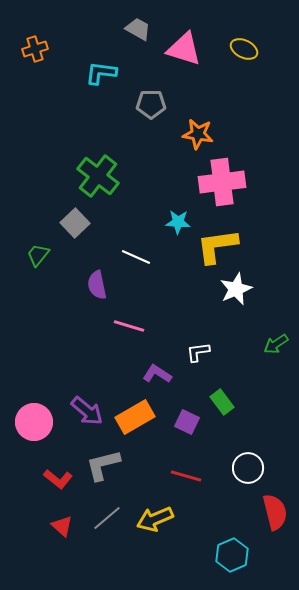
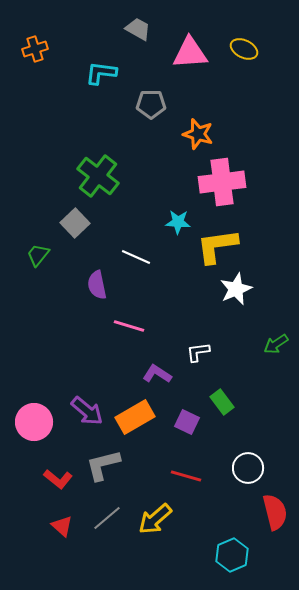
pink triangle: moved 6 px right, 4 px down; rotated 21 degrees counterclockwise
orange star: rotated 8 degrees clockwise
yellow arrow: rotated 18 degrees counterclockwise
